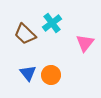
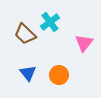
cyan cross: moved 2 px left, 1 px up
pink triangle: moved 1 px left
orange circle: moved 8 px right
